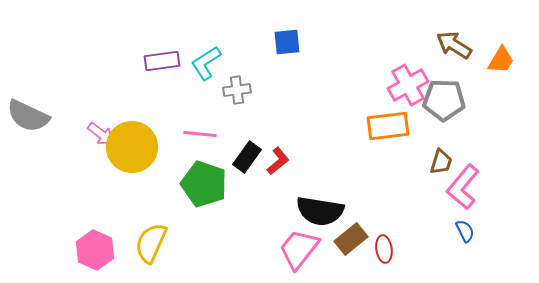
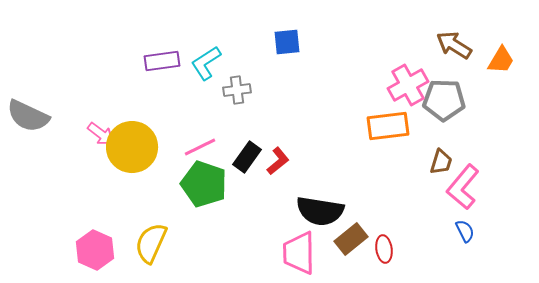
pink line: moved 13 px down; rotated 32 degrees counterclockwise
pink trapezoid: moved 4 px down; rotated 39 degrees counterclockwise
